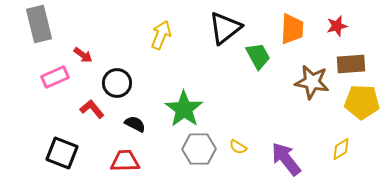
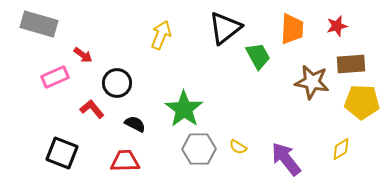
gray rectangle: rotated 60 degrees counterclockwise
